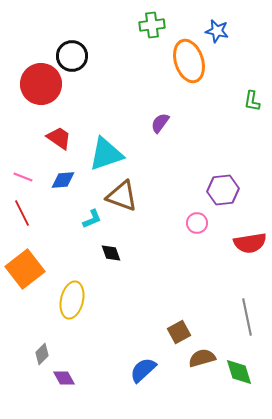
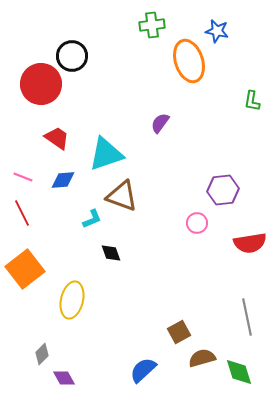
red trapezoid: moved 2 px left
